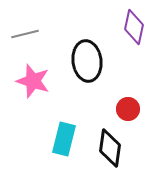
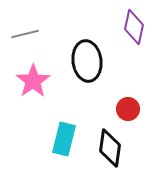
pink star: rotated 20 degrees clockwise
